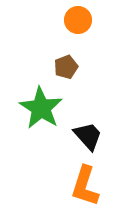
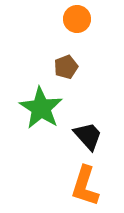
orange circle: moved 1 px left, 1 px up
